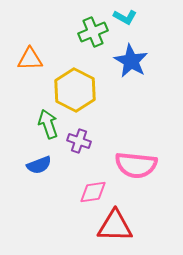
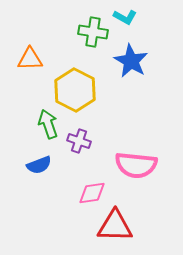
green cross: rotated 32 degrees clockwise
pink diamond: moved 1 px left, 1 px down
